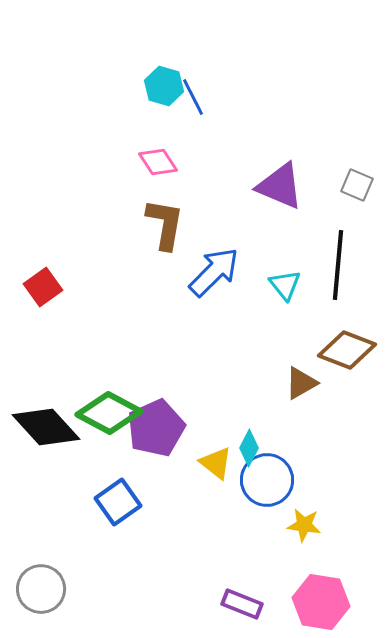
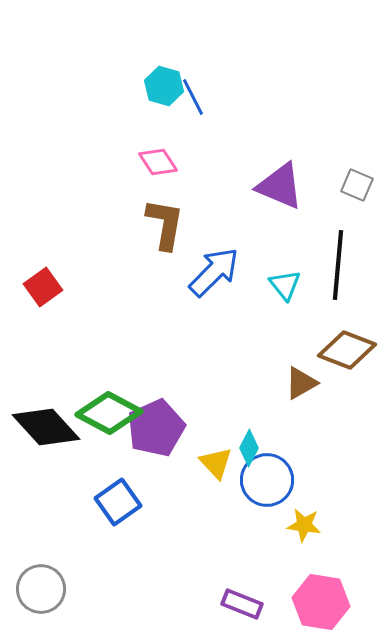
yellow triangle: rotated 9 degrees clockwise
